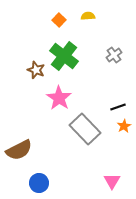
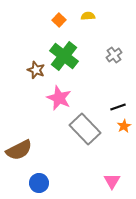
pink star: rotated 10 degrees counterclockwise
